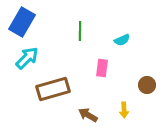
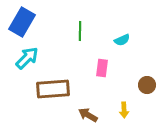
brown rectangle: rotated 12 degrees clockwise
